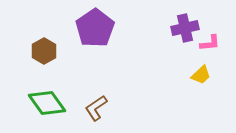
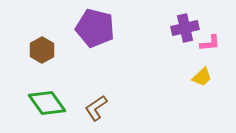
purple pentagon: rotated 24 degrees counterclockwise
brown hexagon: moved 2 px left, 1 px up
yellow trapezoid: moved 1 px right, 2 px down
